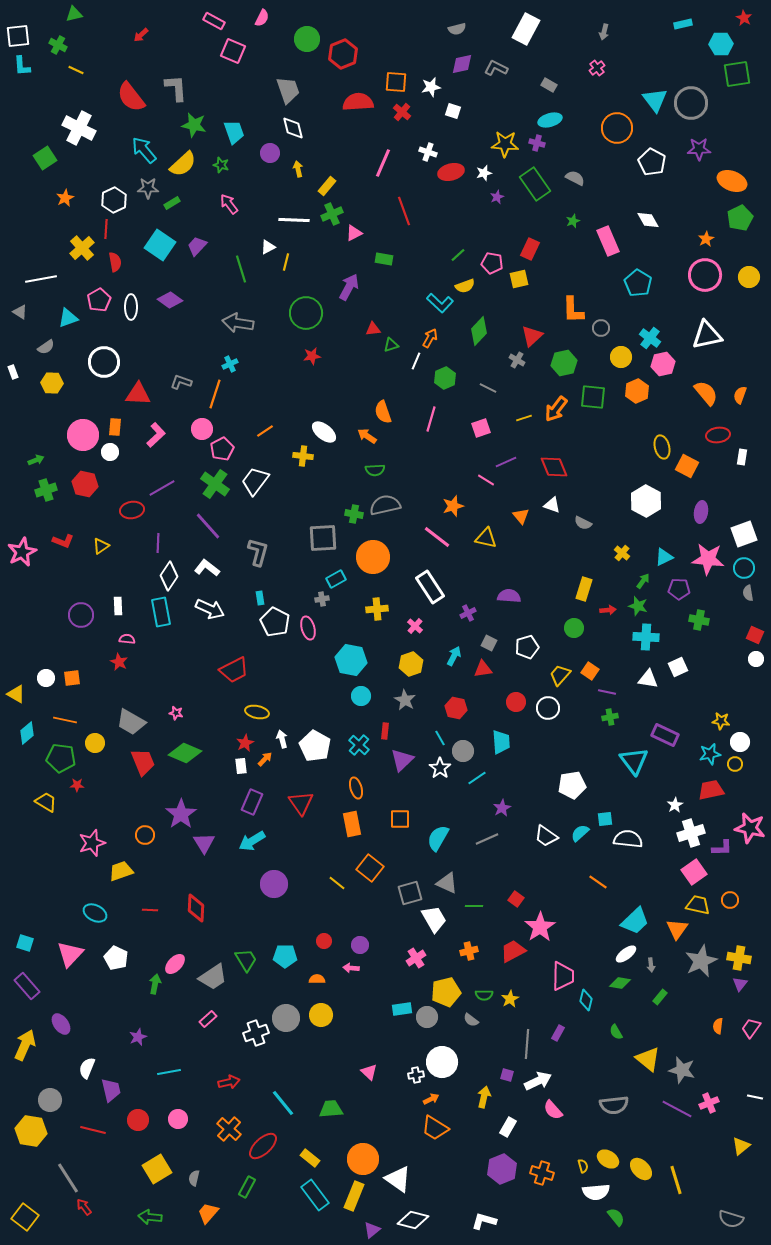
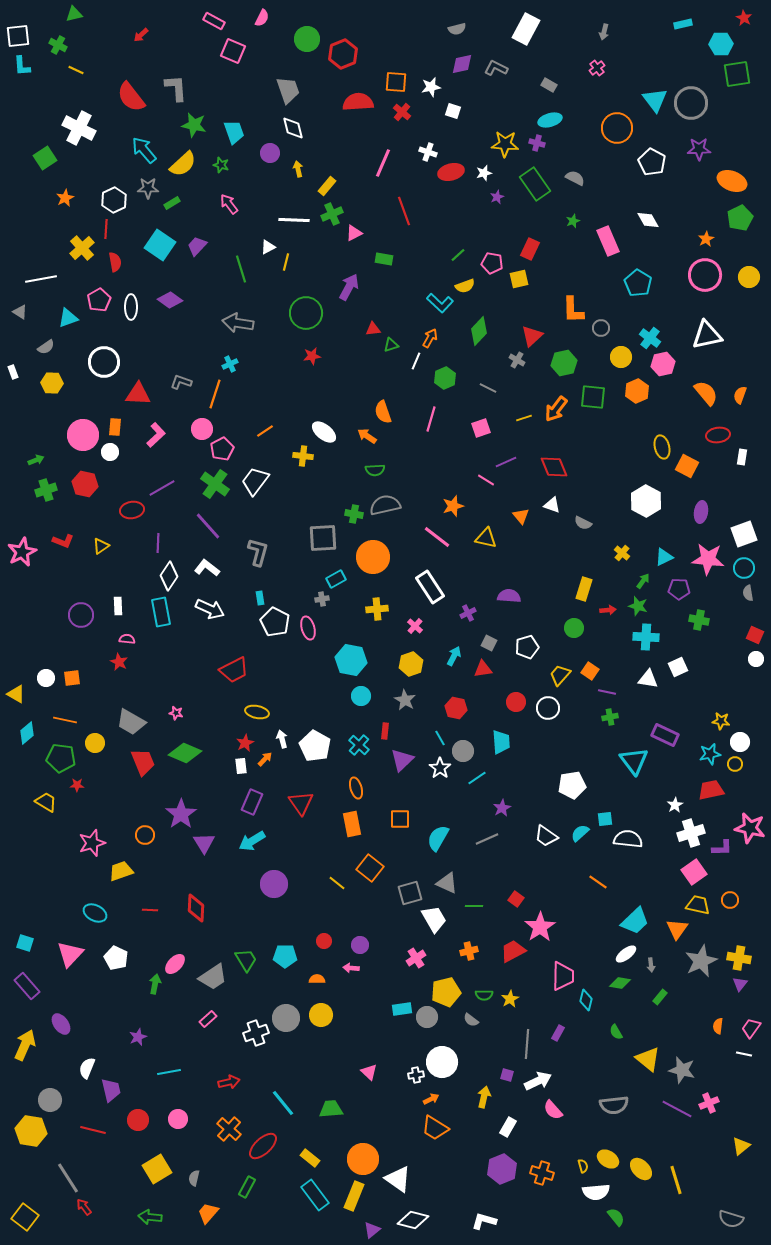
white line at (755, 1097): moved 11 px left, 43 px up
